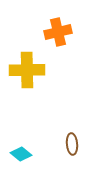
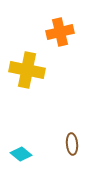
orange cross: moved 2 px right
yellow cross: rotated 12 degrees clockwise
